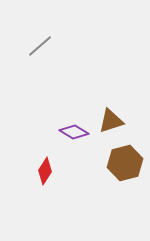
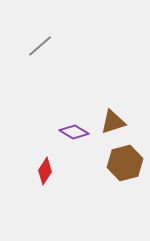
brown triangle: moved 2 px right, 1 px down
